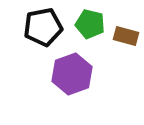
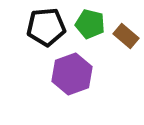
black pentagon: moved 3 px right; rotated 6 degrees clockwise
brown rectangle: rotated 25 degrees clockwise
